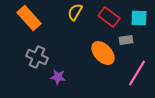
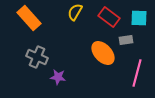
pink line: rotated 16 degrees counterclockwise
